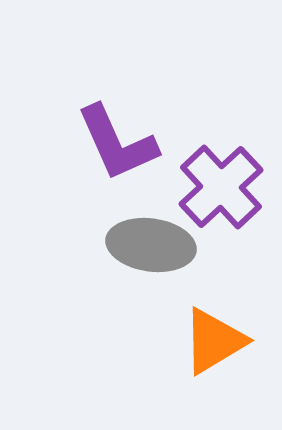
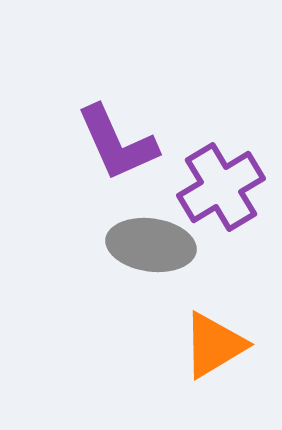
purple cross: rotated 12 degrees clockwise
orange triangle: moved 4 px down
